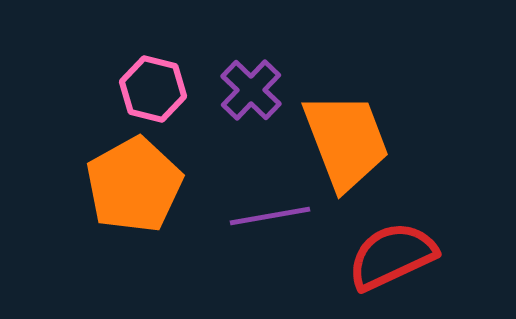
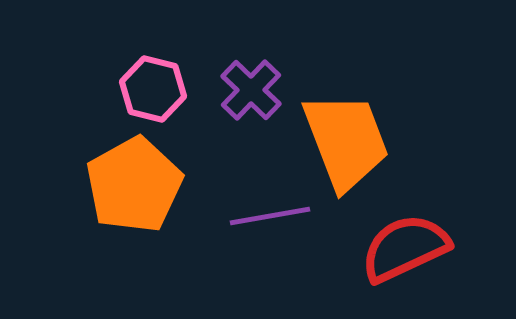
red semicircle: moved 13 px right, 8 px up
